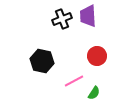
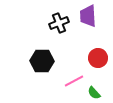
black cross: moved 3 px left, 4 px down
red circle: moved 1 px right, 2 px down
black hexagon: rotated 10 degrees counterclockwise
green semicircle: rotated 104 degrees clockwise
